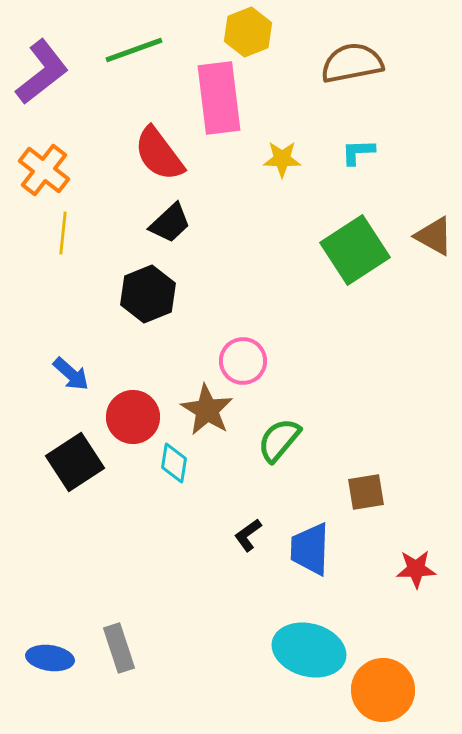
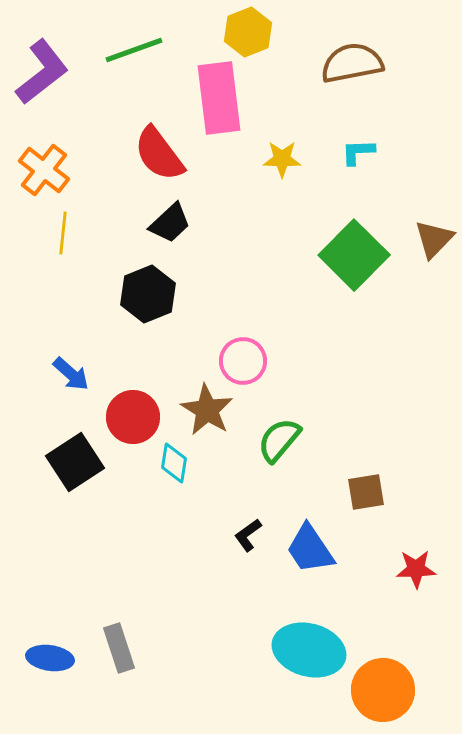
brown triangle: moved 3 px down; rotated 45 degrees clockwise
green square: moved 1 px left, 5 px down; rotated 12 degrees counterclockwise
blue trapezoid: rotated 36 degrees counterclockwise
